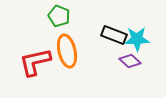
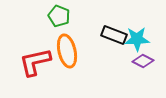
purple diamond: moved 13 px right; rotated 15 degrees counterclockwise
